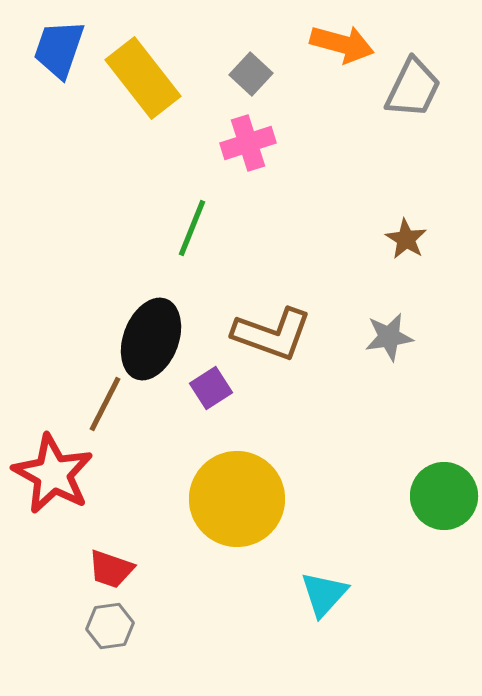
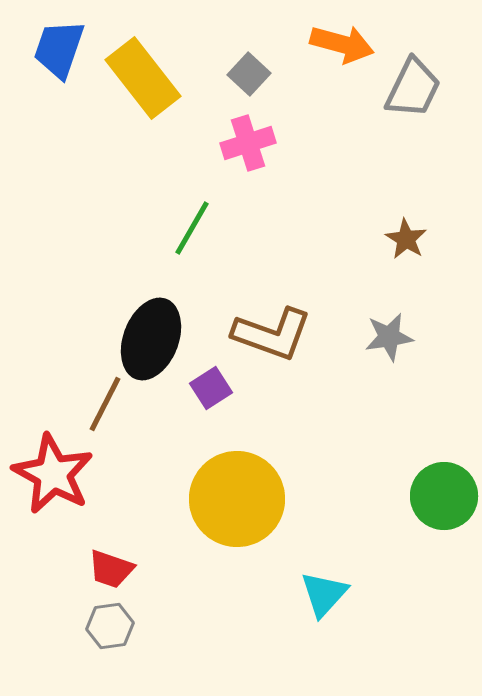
gray square: moved 2 px left
green line: rotated 8 degrees clockwise
